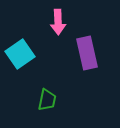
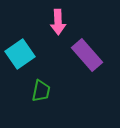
purple rectangle: moved 2 px down; rotated 28 degrees counterclockwise
green trapezoid: moved 6 px left, 9 px up
